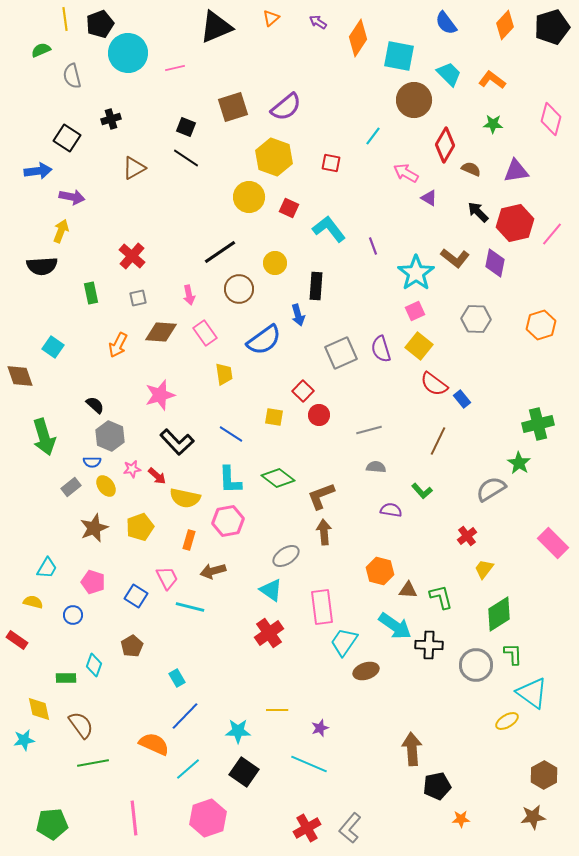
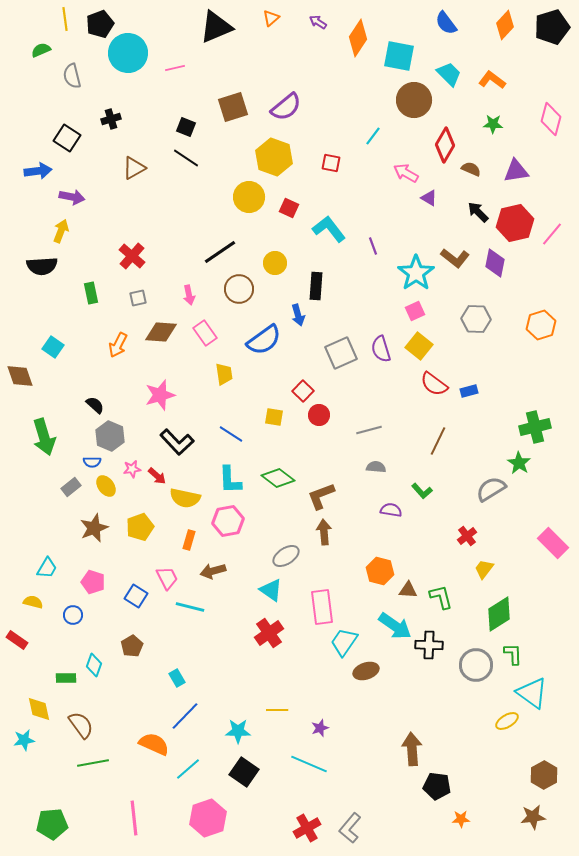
blue rectangle at (462, 399): moved 7 px right, 8 px up; rotated 66 degrees counterclockwise
green cross at (538, 424): moved 3 px left, 3 px down
black pentagon at (437, 786): rotated 20 degrees clockwise
